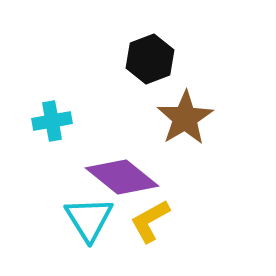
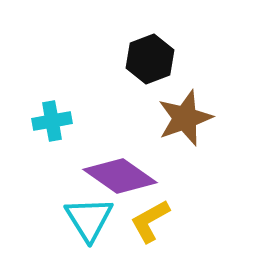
brown star: rotated 12 degrees clockwise
purple diamond: moved 2 px left, 1 px up; rotated 4 degrees counterclockwise
